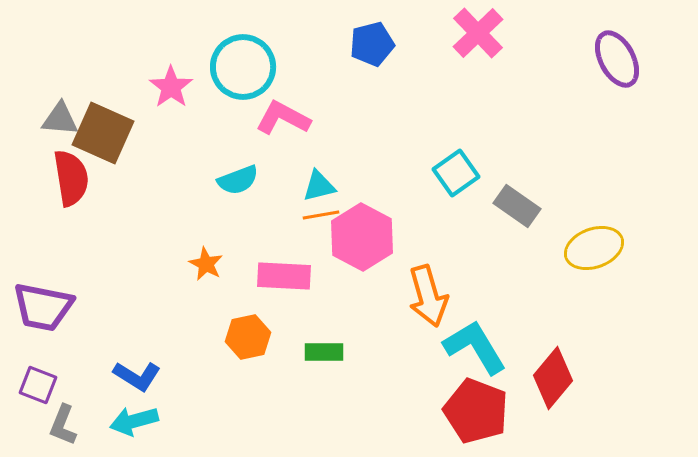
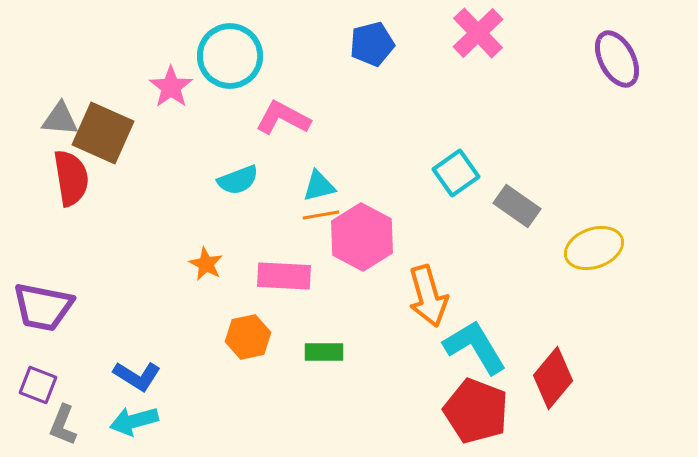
cyan circle: moved 13 px left, 11 px up
